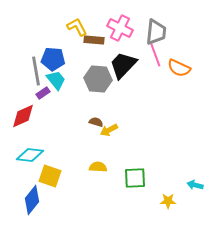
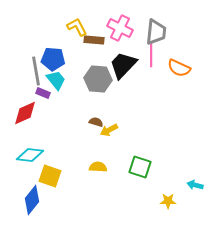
pink line: moved 4 px left; rotated 20 degrees clockwise
purple rectangle: rotated 56 degrees clockwise
red diamond: moved 2 px right, 3 px up
green square: moved 5 px right, 11 px up; rotated 20 degrees clockwise
